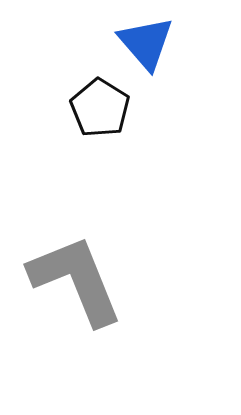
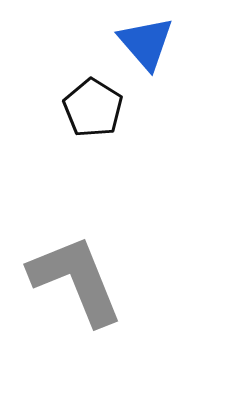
black pentagon: moved 7 px left
